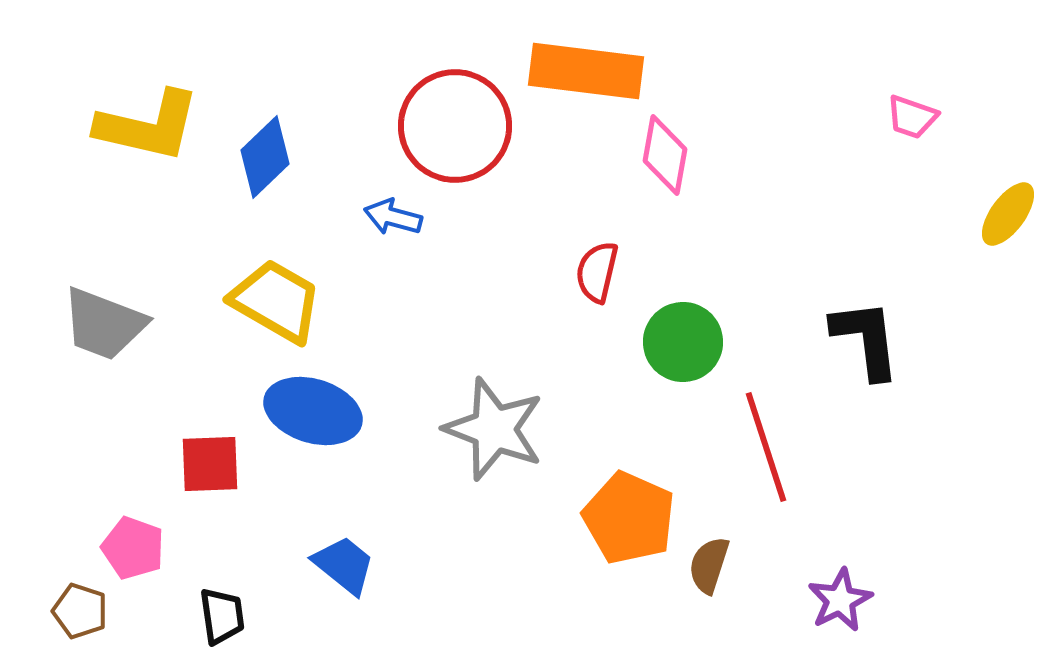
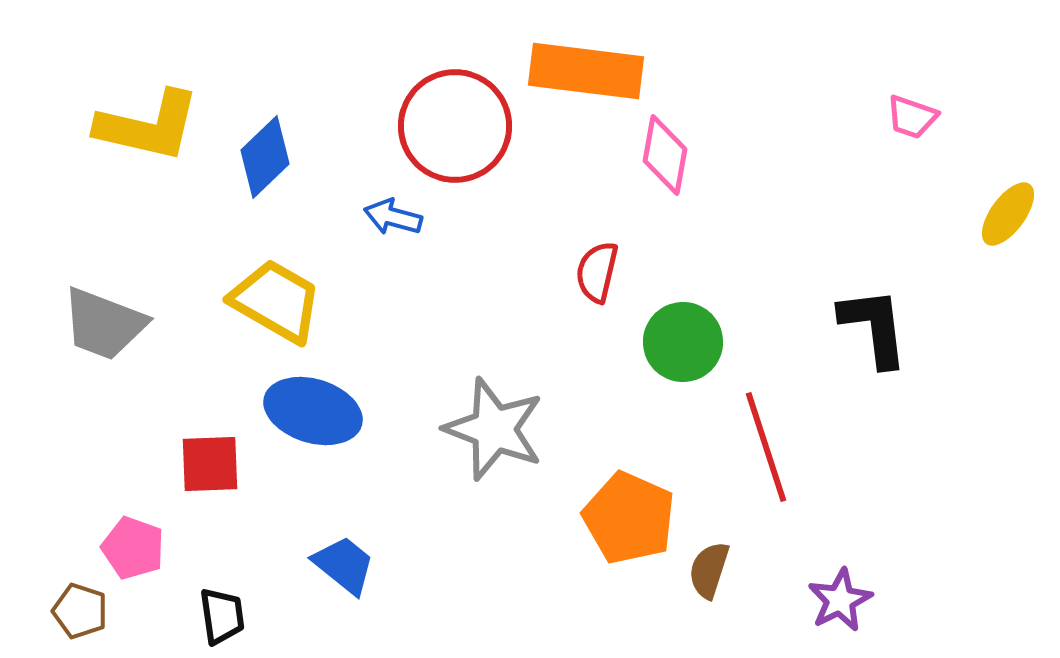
black L-shape: moved 8 px right, 12 px up
brown semicircle: moved 5 px down
